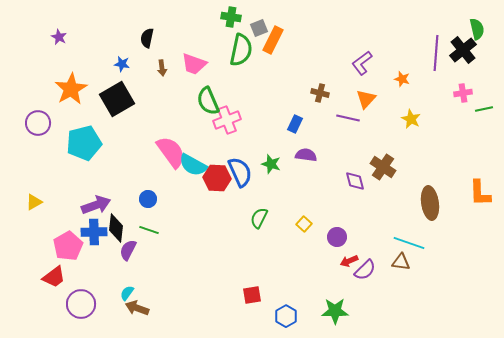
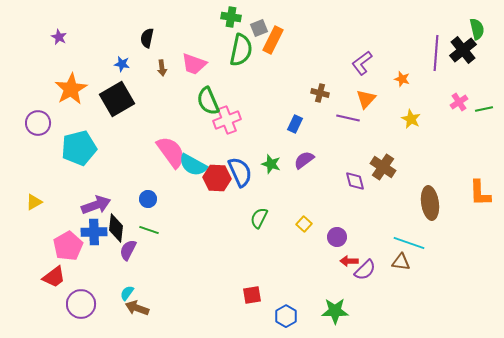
pink cross at (463, 93): moved 4 px left, 9 px down; rotated 24 degrees counterclockwise
cyan pentagon at (84, 143): moved 5 px left, 5 px down
purple semicircle at (306, 155): moved 2 px left, 5 px down; rotated 45 degrees counterclockwise
red arrow at (349, 261): rotated 24 degrees clockwise
